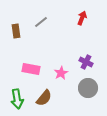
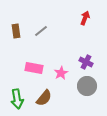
red arrow: moved 3 px right
gray line: moved 9 px down
pink rectangle: moved 3 px right, 1 px up
gray circle: moved 1 px left, 2 px up
